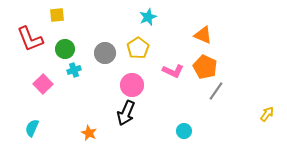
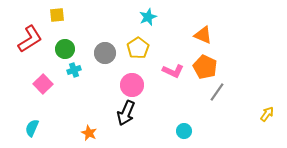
red L-shape: rotated 100 degrees counterclockwise
gray line: moved 1 px right, 1 px down
